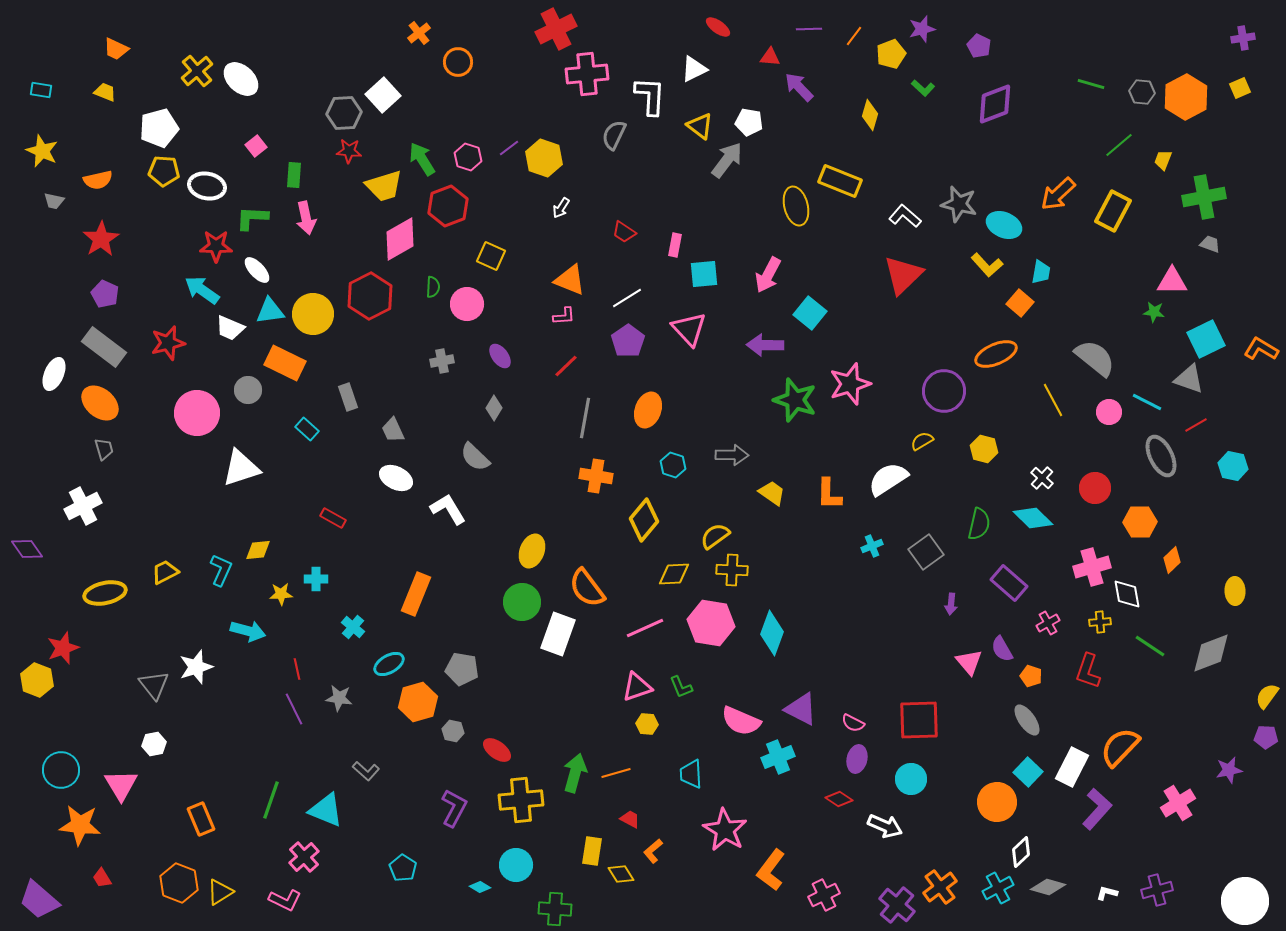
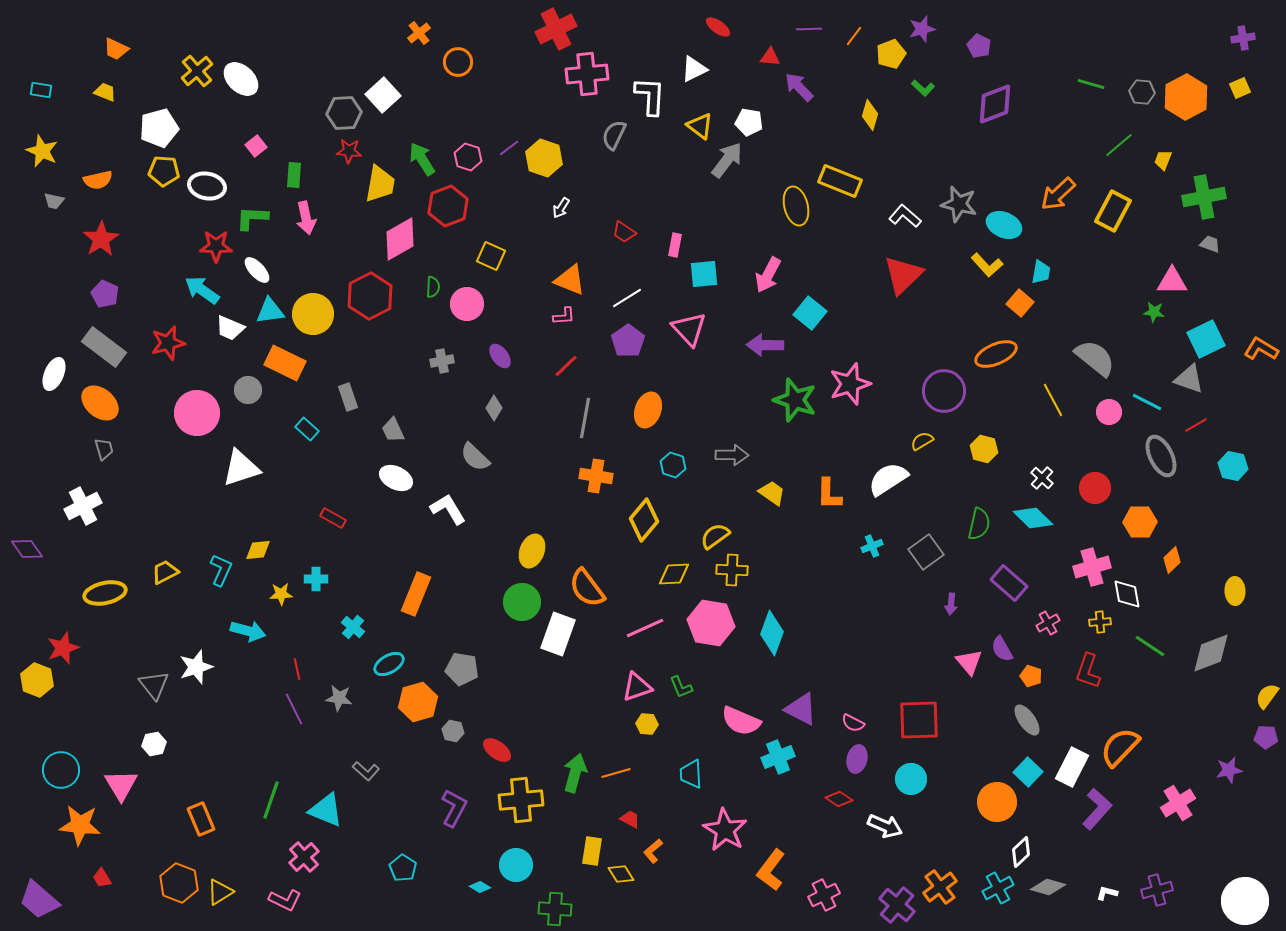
yellow trapezoid at (384, 186): moved 4 px left, 2 px up; rotated 63 degrees counterclockwise
